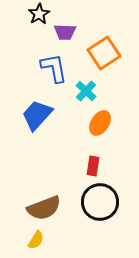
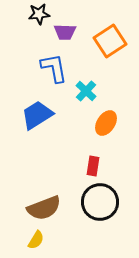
black star: rotated 25 degrees clockwise
orange square: moved 6 px right, 12 px up
blue trapezoid: rotated 16 degrees clockwise
orange ellipse: moved 6 px right
